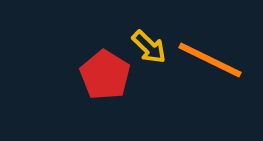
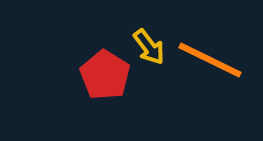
yellow arrow: rotated 9 degrees clockwise
